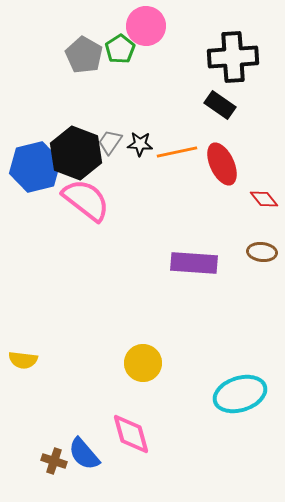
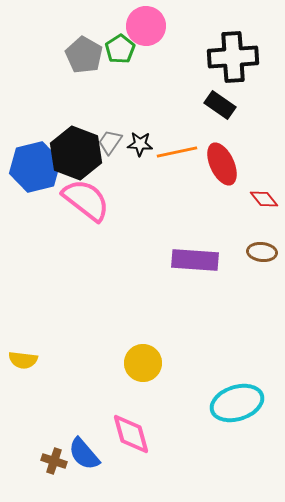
purple rectangle: moved 1 px right, 3 px up
cyan ellipse: moved 3 px left, 9 px down
